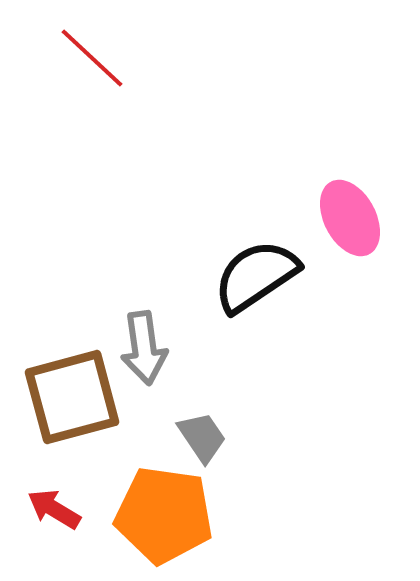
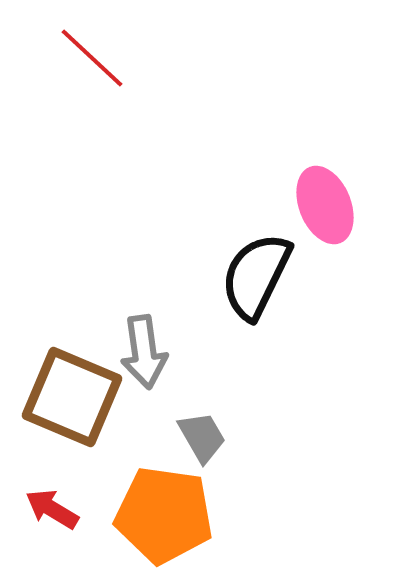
pink ellipse: moved 25 px left, 13 px up; rotated 6 degrees clockwise
black semicircle: rotated 30 degrees counterclockwise
gray arrow: moved 4 px down
brown square: rotated 38 degrees clockwise
gray trapezoid: rotated 4 degrees clockwise
red arrow: moved 2 px left
